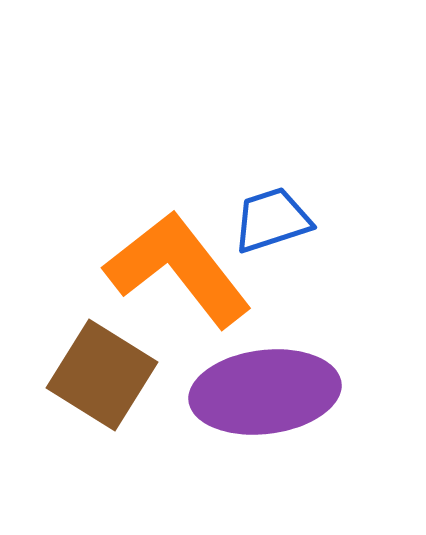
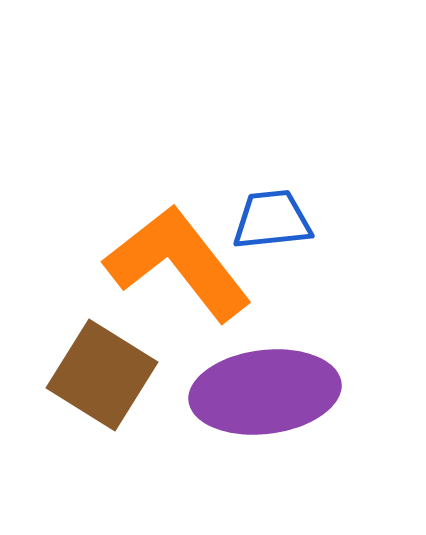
blue trapezoid: rotated 12 degrees clockwise
orange L-shape: moved 6 px up
